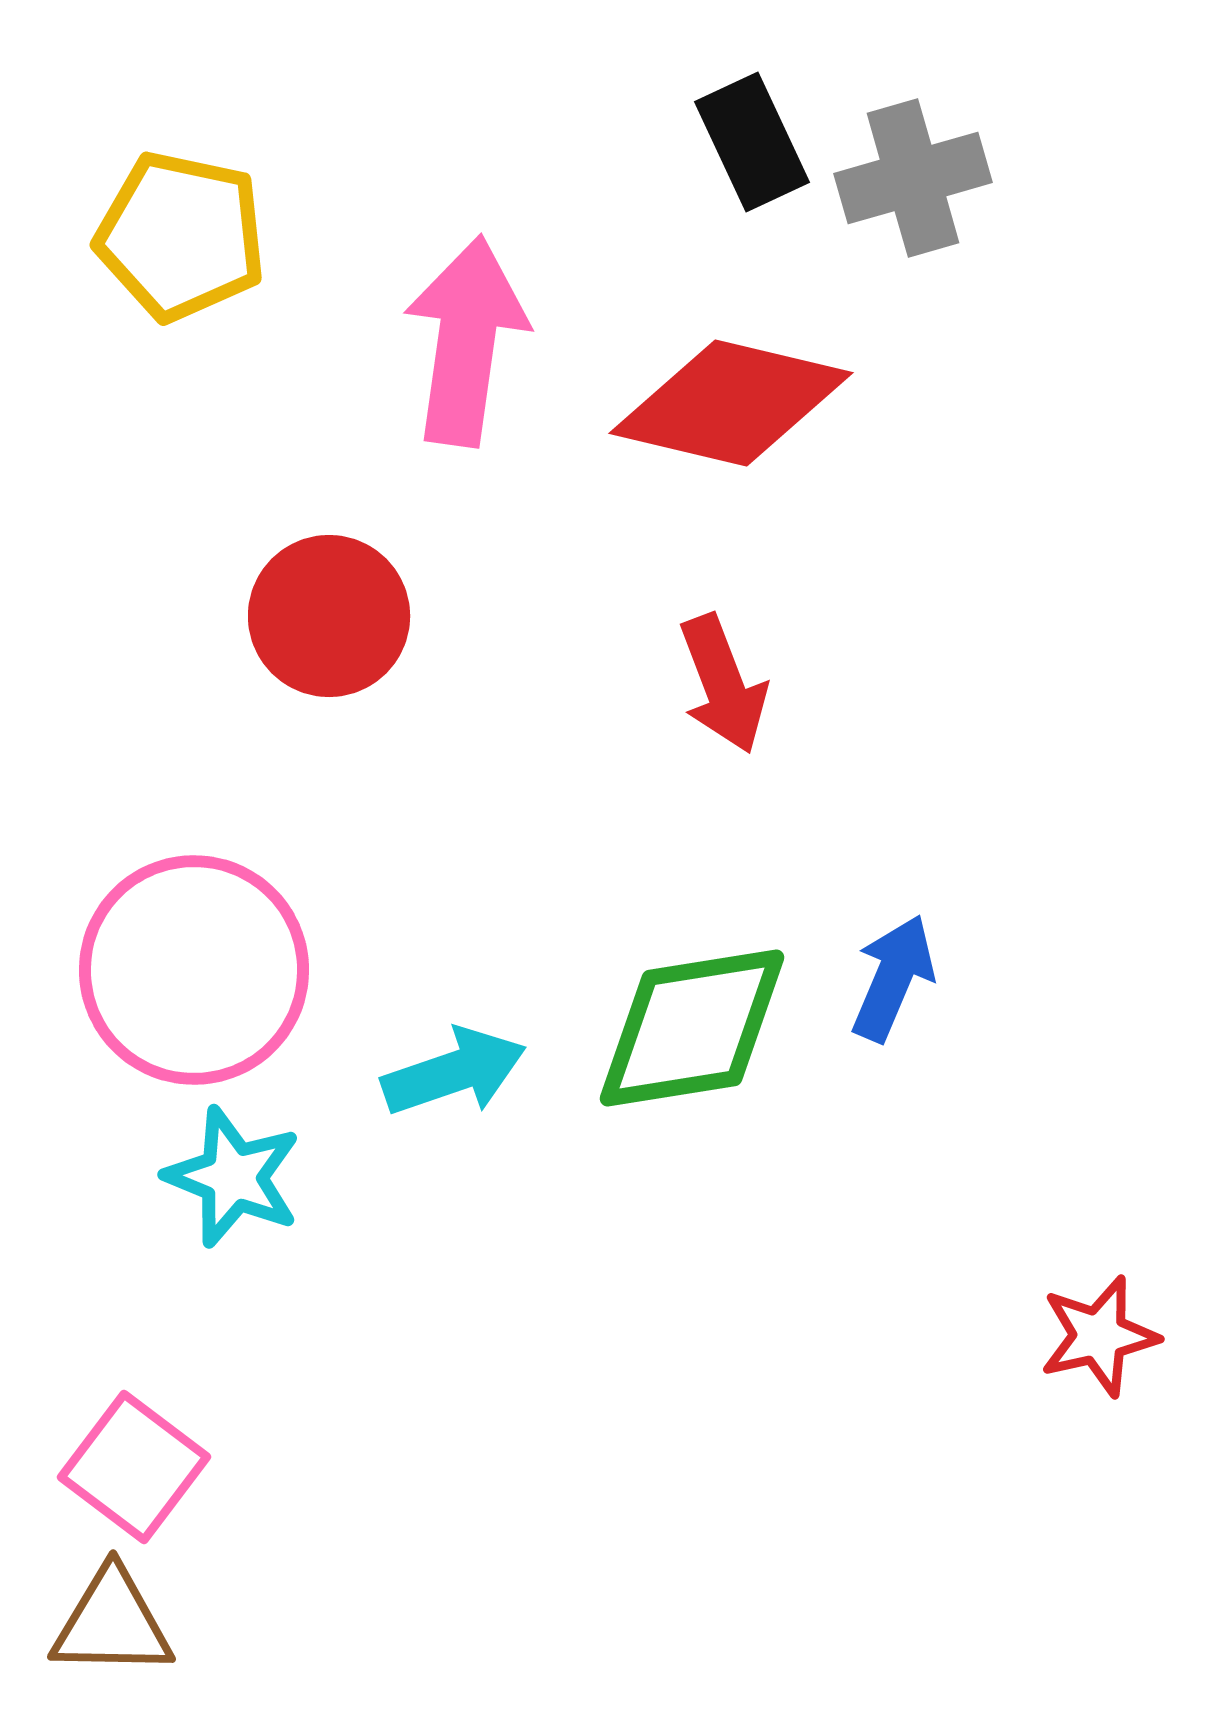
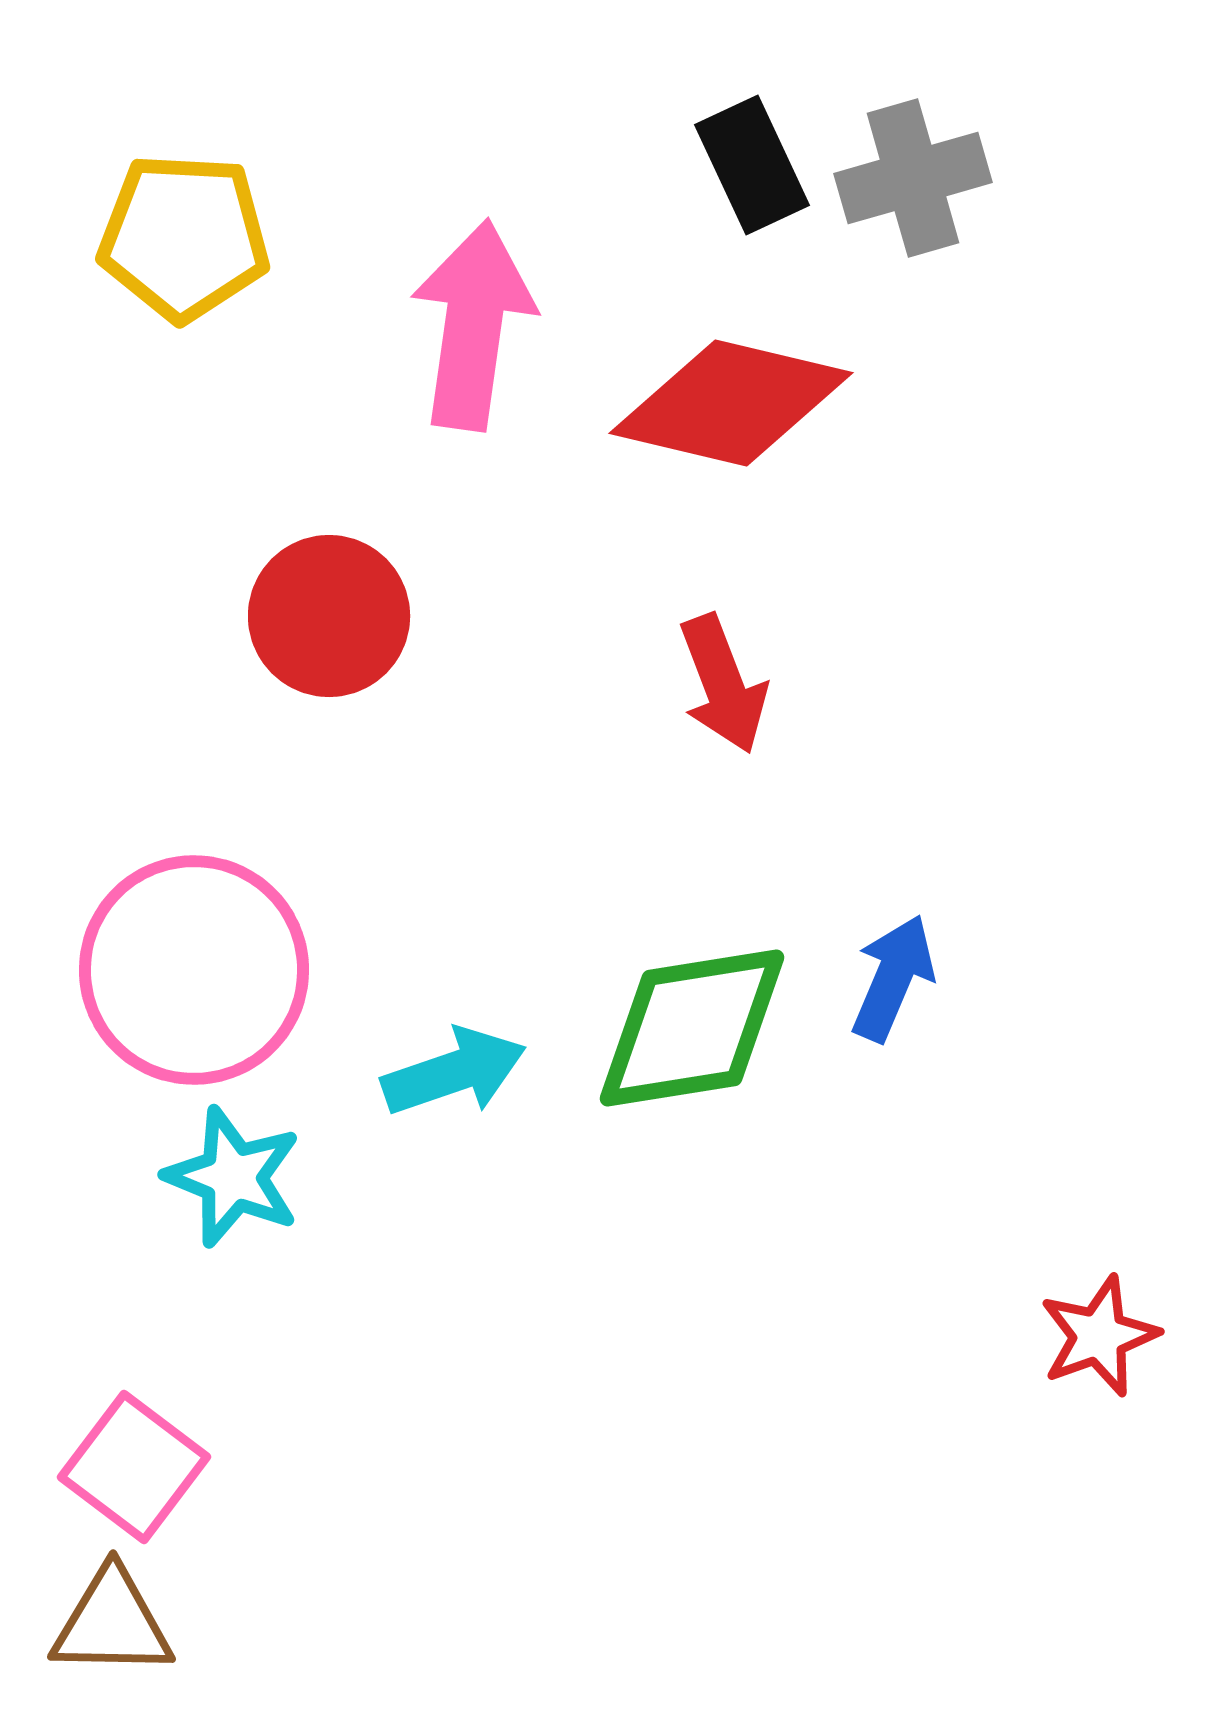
black rectangle: moved 23 px down
yellow pentagon: moved 3 px right, 1 px down; rotated 9 degrees counterclockwise
pink arrow: moved 7 px right, 16 px up
red star: rotated 7 degrees counterclockwise
